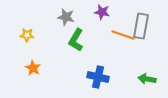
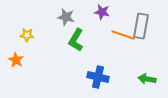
orange star: moved 17 px left, 8 px up
